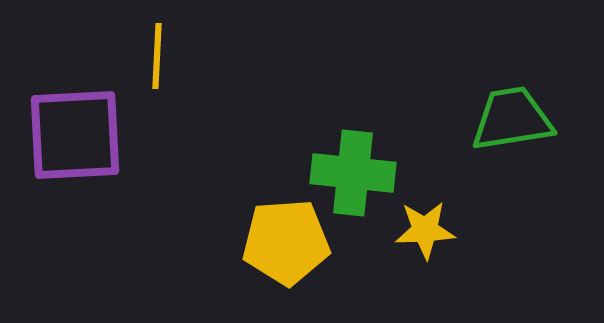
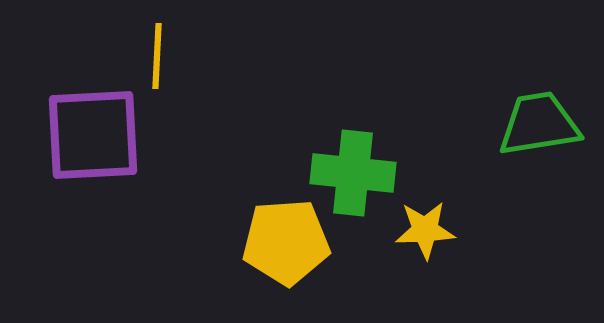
green trapezoid: moved 27 px right, 5 px down
purple square: moved 18 px right
